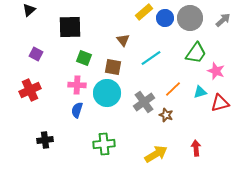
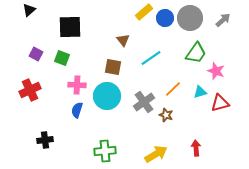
green square: moved 22 px left
cyan circle: moved 3 px down
green cross: moved 1 px right, 7 px down
